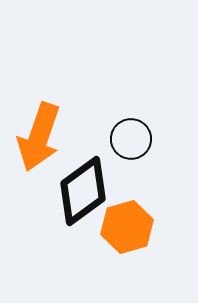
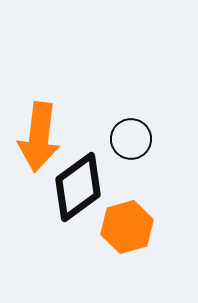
orange arrow: rotated 12 degrees counterclockwise
black diamond: moved 5 px left, 4 px up
